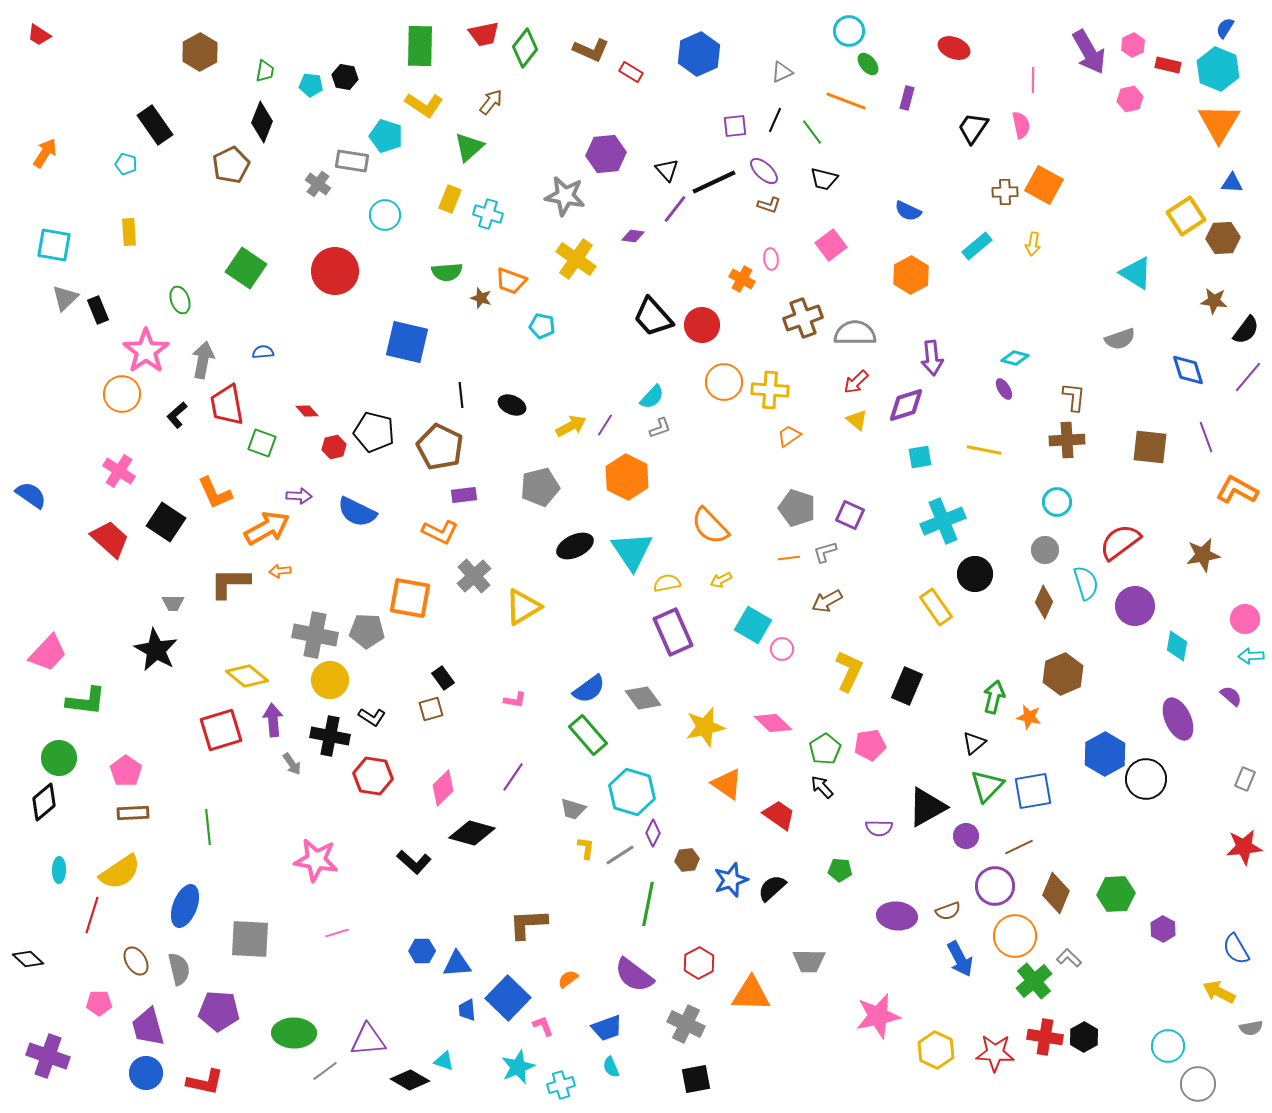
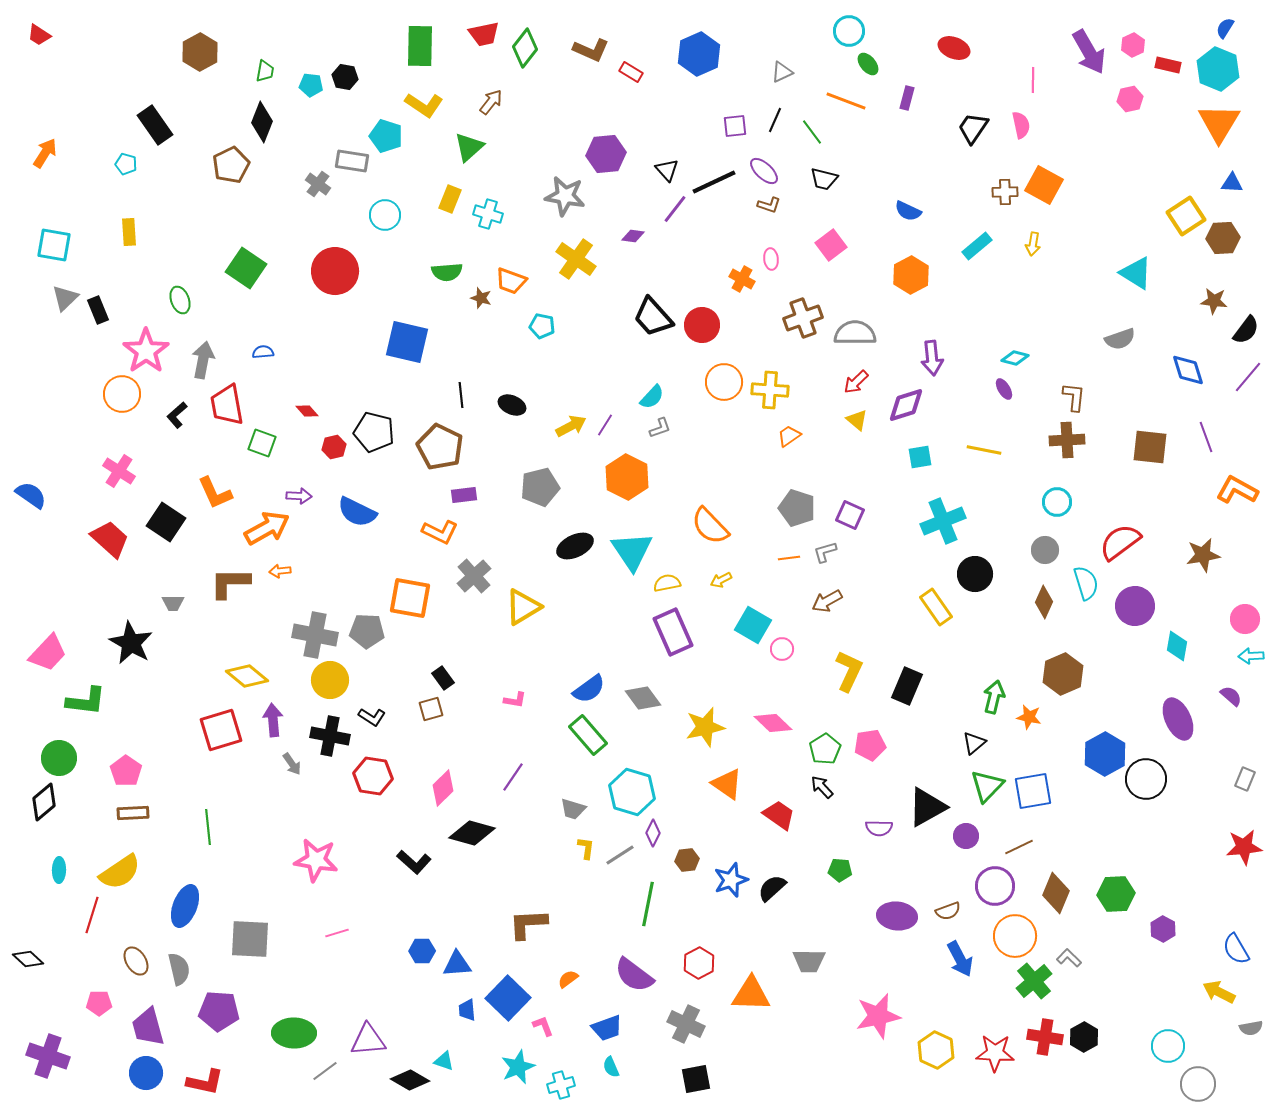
black star at (156, 650): moved 25 px left, 7 px up
